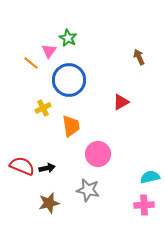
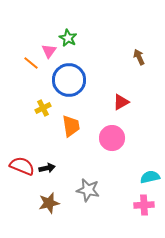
pink circle: moved 14 px right, 16 px up
